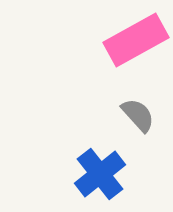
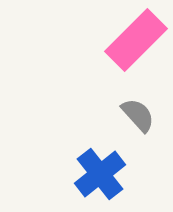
pink rectangle: rotated 16 degrees counterclockwise
